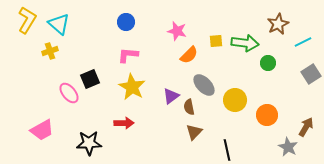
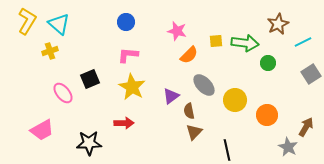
yellow L-shape: moved 1 px down
pink ellipse: moved 6 px left
brown semicircle: moved 4 px down
